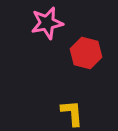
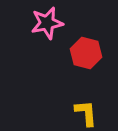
yellow L-shape: moved 14 px right
